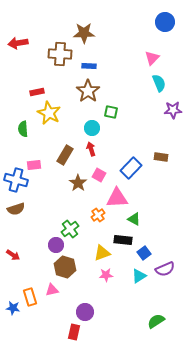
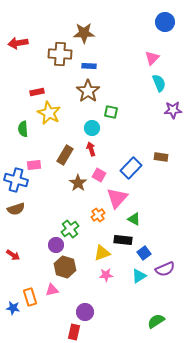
pink triangle at (117, 198): rotated 45 degrees counterclockwise
